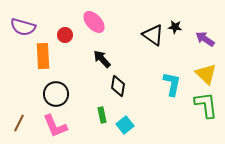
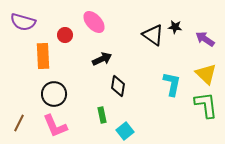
purple semicircle: moved 5 px up
black arrow: rotated 108 degrees clockwise
black circle: moved 2 px left
cyan square: moved 6 px down
